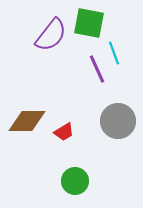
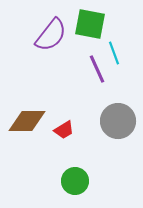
green square: moved 1 px right, 1 px down
red trapezoid: moved 2 px up
